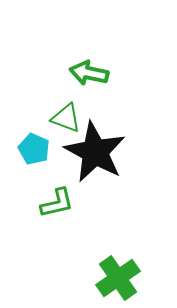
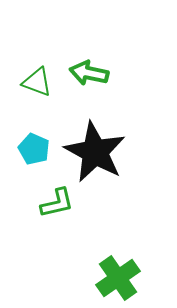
green triangle: moved 29 px left, 36 px up
